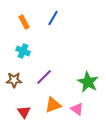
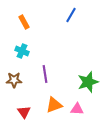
blue line: moved 18 px right, 3 px up
cyan cross: moved 1 px left
purple line: moved 1 px right, 3 px up; rotated 54 degrees counterclockwise
green star: rotated 25 degrees clockwise
orange triangle: moved 1 px right
pink triangle: rotated 32 degrees counterclockwise
